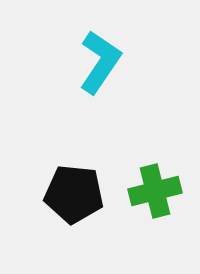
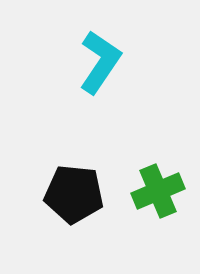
green cross: moved 3 px right; rotated 9 degrees counterclockwise
